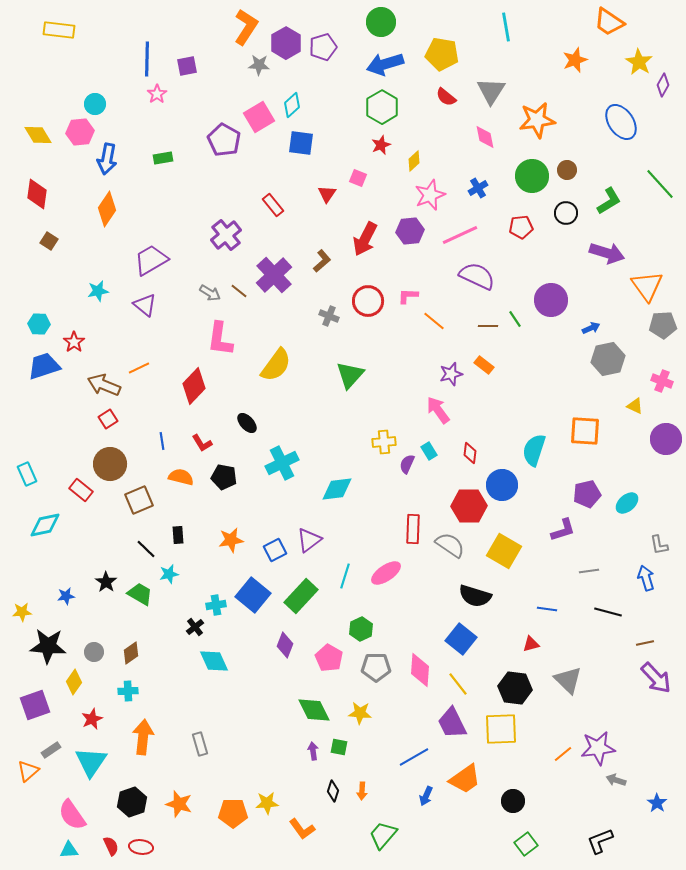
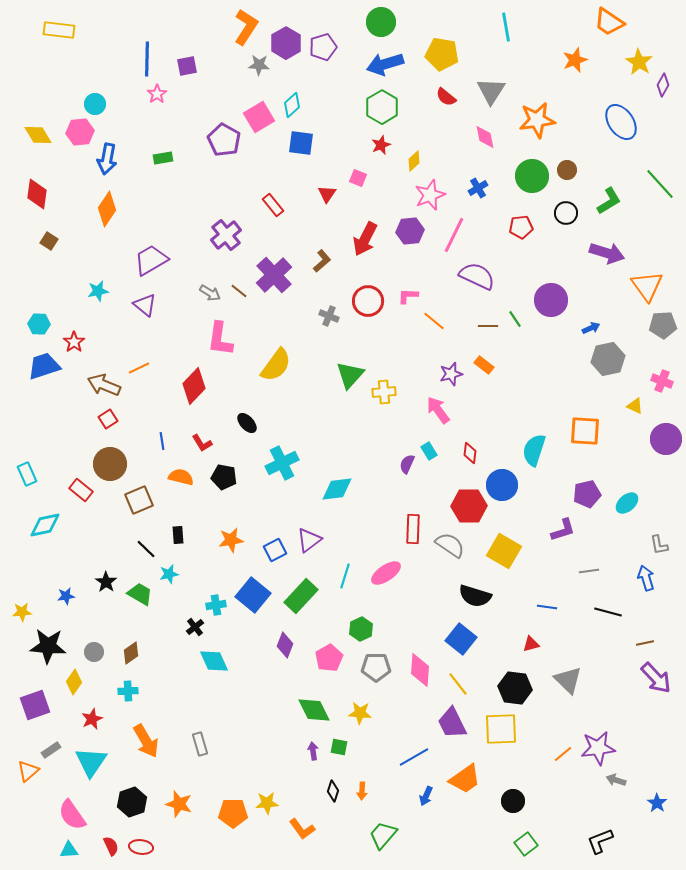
pink line at (460, 235): moved 6 px left; rotated 39 degrees counterclockwise
yellow cross at (384, 442): moved 50 px up
blue line at (547, 609): moved 2 px up
pink pentagon at (329, 658): rotated 12 degrees clockwise
orange arrow at (143, 737): moved 3 px right, 4 px down; rotated 144 degrees clockwise
